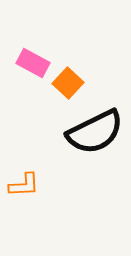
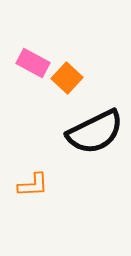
orange square: moved 1 px left, 5 px up
orange L-shape: moved 9 px right
